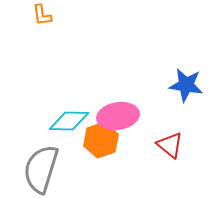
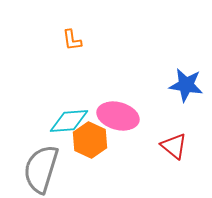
orange L-shape: moved 30 px right, 25 px down
pink ellipse: rotated 24 degrees clockwise
cyan diamond: rotated 6 degrees counterclockwise
orange hexagon: moved 11 px left; rotated 16 degrees counterclockwise
red triangle: moved 4 px right, 1 px down
